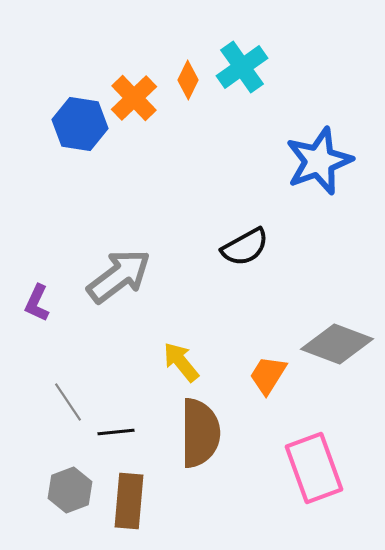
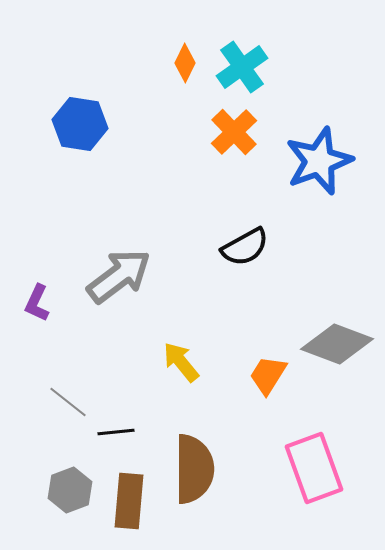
orange diamond: moved 3 px left, 17 px up
orange cross: moved 100 px right, 34 px down
gray line: rotated 18 degrees counterclockwise
brown semicircle: moved 6 px left, 36 px down
